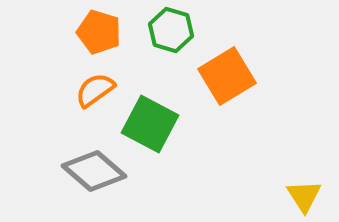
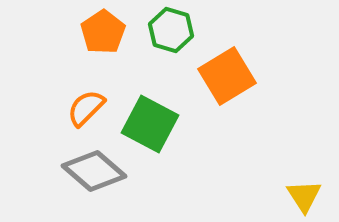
orange pentagon: moved 4 px right; rotated 21 degrees clockwise
orange semicircle: moved 9 px left, 18 px down; rotated 9 degrees counterclockwise
